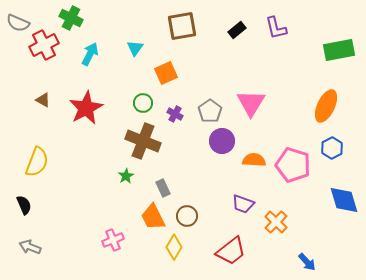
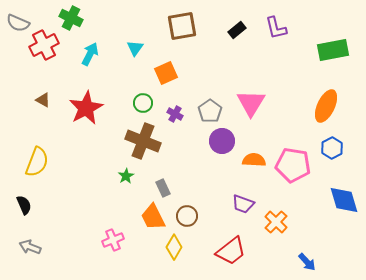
green rectangle: moved 6 px left
pink pentagon: rotated 8 degrees counterclockwise
